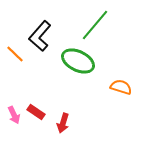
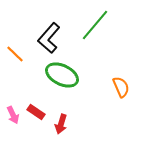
black L-shape: moved 9 px right, 2 px down
green ellipse: moved 16 px left, 14 px down
orange semicircle: rotated 50 degrees clockwise
pink arrow: moved 1 px left
red arrow: moved 2 px left, 1 px down
